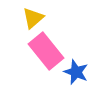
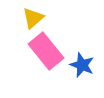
blue star: moved 6 px right, 7 px up
